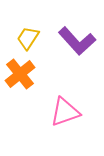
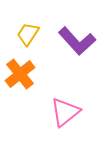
yellow trapezoid: moved 4 px up
pink triangle: rotated 20 degrees counterclockwise
